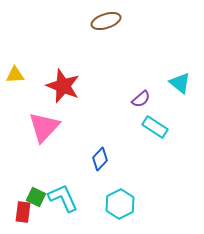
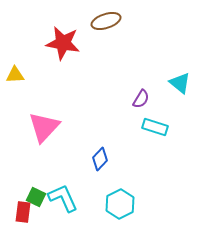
red star: moved 43 px up; rotated 12 degrees counterclockwise
purple semicircle: rotated 18 degrees counterclockwise
cyan rectangle: rotated 15 degrees counterclockwise
